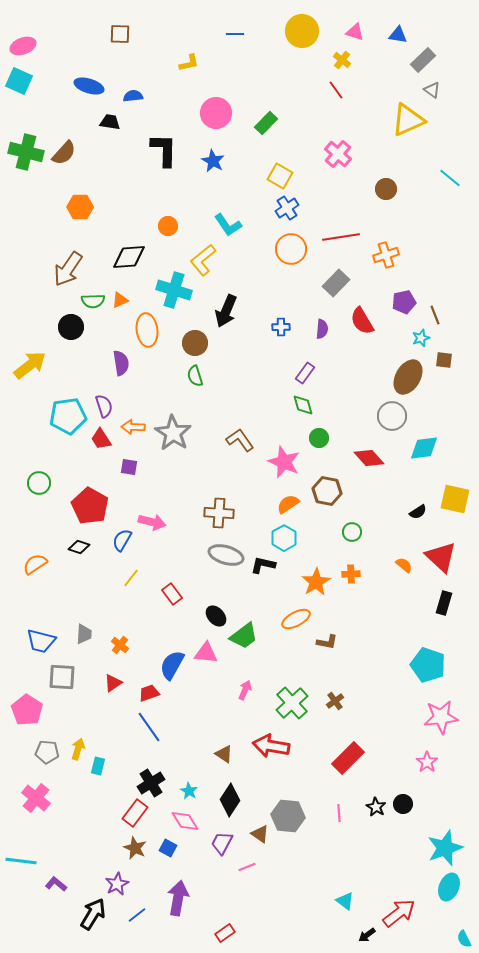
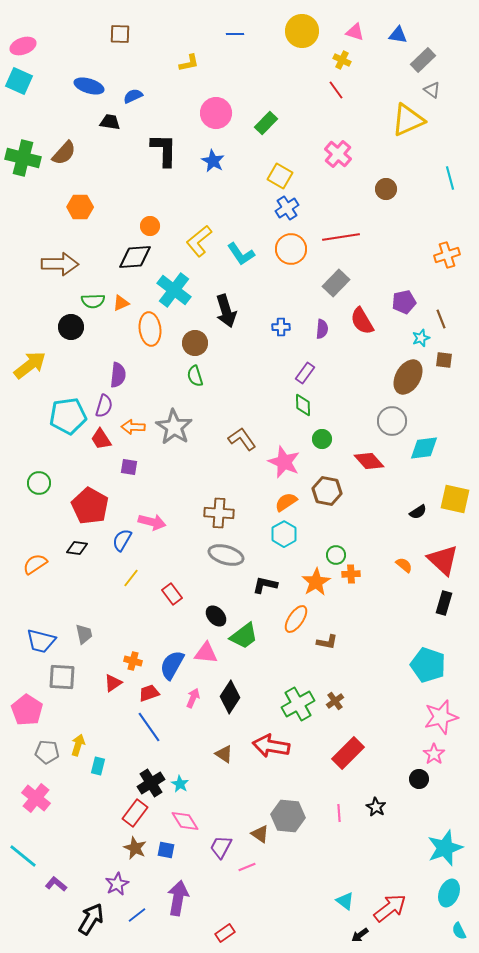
yellow cross at (342, 60): rotated 12 degrees counterclockwise
blue semicircle at (133, 96): rotated 18 degrees counterclockwise
green cross at (26, 152): moved 3 px left, 6 px down
cyan line at (450, 178): rotated 35 degrees clockwise
cyan L-shape at (228, 225): moved 13 px right, 29 px down
orange circle at (168, 226): moved 18 px left
orange cross at (386, 255): moved 61 px right
black diamond at (129, 257): moved 6 px right
yellow L-shape at (203, 260): moved 4 px left, 19 px up
brown arrow at (68, 269): moved 8 px left, 5 px up; rotated 123 degrees counterclockwise
cyan cross at (174, 290): rotated 20 degrees clockwise
orange triangle at (120, 300): moved 1 px right, 3 px down
black arrow at (226, 311): rotated 40 degrees counterclockwise
brown line at (435, 315): moved 6 px right, 4 px down
orange ellipse at (147, 330): moved 3 px right, 1 px up
purple semicircle at (121, 363): moved 3 px left, 12 px down; rotated 15 degrees clockwise
green diamond at (303, 405): rotated 15 degrees clockwise
purple semicircle at (104, 406): rotated 35 degrees clockwise
gray circle at (392, 416): moved 5 px down
gray star at (173, 433): moved 1 px right, 6 px up
green circle at (319, 438): moved 3 px right, 1 px down
brown L-shape at (240, 440): moved 2 px right, 1 px up
red diamond at (369, 458): moved 3 px down
orange semicircle at (288, 504): moved 2 px left, 2 px up
green circle at (352, 532): moved 16 px left, 23 px down
cyan hexagon at (284, 538): moved 4 px up
black diamond at (79, 547): moved 2 px left, 1 px down; rotated 10 degrees counterclockwise
red triangle at (441, 557): moved 2 px right, 3 px down
black L-shape at (263, 565): moved 2 px right, 20 px down
orange ellipse at (296, 619): rotated 28 degrees counterclockwise
gray trapezoid at (84, 634): rotated 15 degrees counterclockwise
orange cross at (120, 645): moved 13 px right, 16 px down; rotated 24 degrees counterclockwise
pink arrow at (245, 690): moved 52 px left, 8 px down
green cross at (292, 703): moved 6 px right, 1 px down; rotated 12 degrees clockwise
pink star at (441, 717): rotated 8 degrees counterclockwise
yellow arrow at (78, 749): moved 4 px up
red rectangle at (348, 758): moved 5 px up
pink star at (427, 762): moved 7 px right, 8 px up
cyan star at (189, 791): moved 9 px left, 7 px up
black diamond at (230, 800): moved 103 px up
black circle at (403, 804): moved 16 px right, 25 px up
purple trapezoid at (222, 843): moved 1 px left, 4 px down
blue square at (168, 848): moved 2 px left, 2 px down; rotated 18 degrees counterclockwise
cyan line at (21, 861): moved 2 px right, 5 px up; rotated 32 degrees clockwise
cyan ellipse at (449, 887): moved 6 px down
red arrow at (399, 913): moved 9 px left, 5 px up
black arrow at (93, 914): moved 2 px left, 5 px down
black arrow at (367, 935): moved 7 px left
cyan semicircle at (464, 939): moved 5 px left, 8 px up
